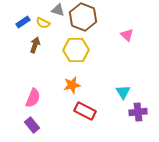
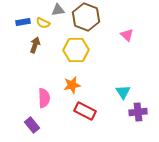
gray triangle: rotated 24 degrees counterclockwise
brown hexagon: moved 3 px right
blue rectangle: rotated 24 degrees clockwise
pink semicircle: moved 11 px right; rotated 24 degrees counterclockwise
